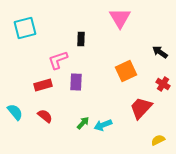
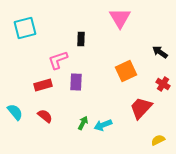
green arrow: rotated 16 degrees counterclockwise
